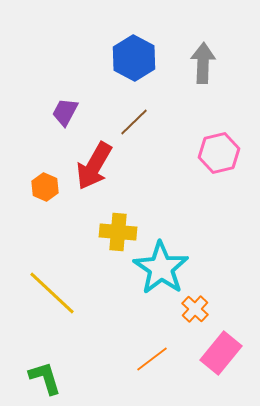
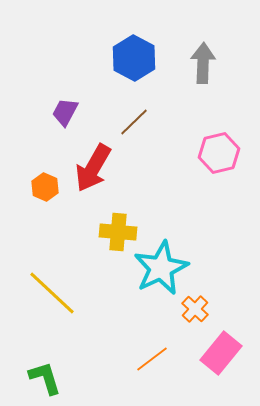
red arrow: moved 1 px left, 2 px down
cyan star: rotated 12 degrees clockwise
